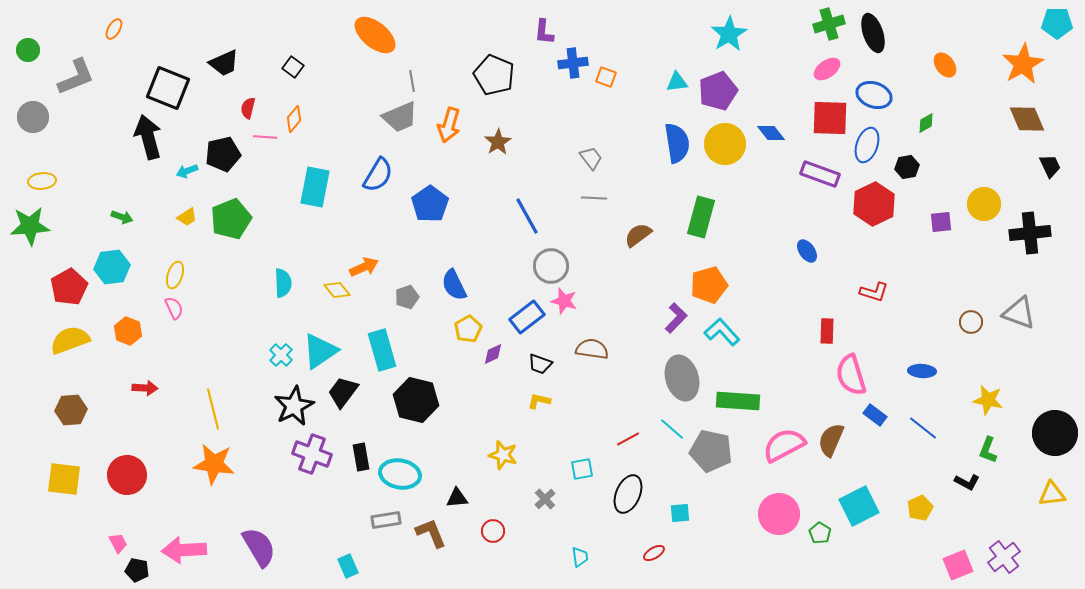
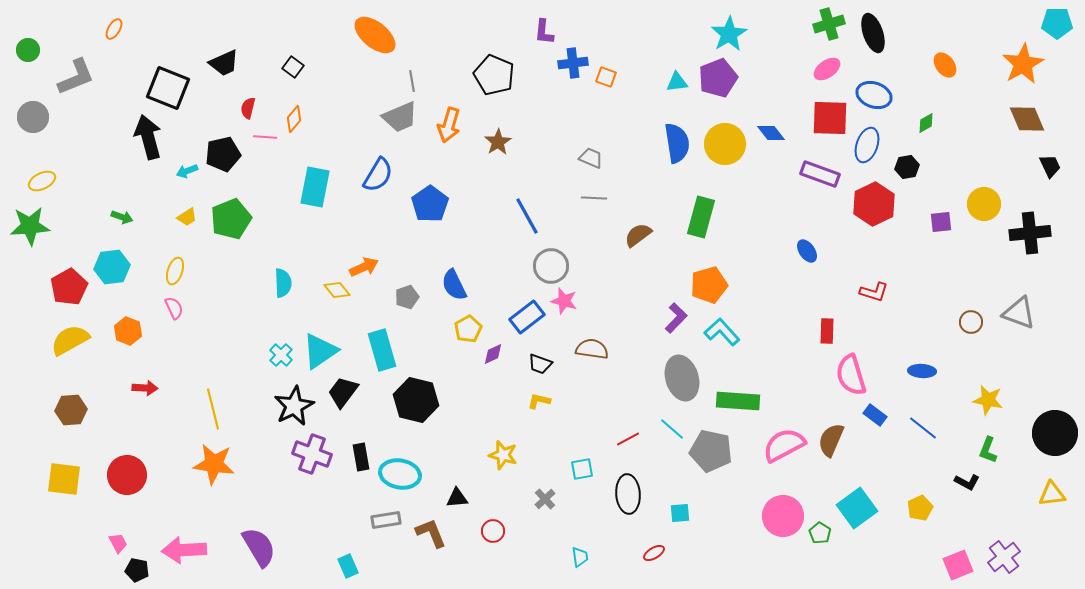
purple pentagon at (718, 91): moved 13 px up
gray trapezoid at (591, 158): rotated 30 degrees counterclockwise
yellow ellipse at (42, 181): rotated 20 degrees counterclockwise
yellow ellipse at (175, 275): moved 4 px up
yellow semicircle at (70, 340): rotated 9 degrees counterclockwise
black ellipse at (628, 494): rotated 27 degrees counterclockwise
cyan square at (859, 506): moved 2 px left, 2 px down; rotated 9 degrees counterclockwise
pink circle at (779, 514): moved 4 px right, 2 px down
